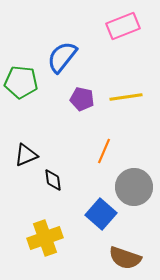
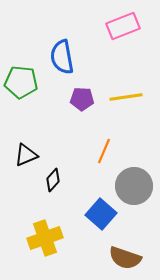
blue semicircle: rotated 48 degrees counterclockwise
purple pentagon: rotated 10 degrees counterclockwise
black diamond: rotated 50 degrees clockwise
gray circle: moved 1 px up
